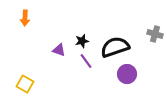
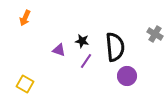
orange arrow: rotated 21 degrees clockwise
gray cross: rotated 14 degrees clockwise
black star: rotated 24 degrees clockwise
black semicircle: rotated 104 degrees clockwise
purple line: rotated 70 degrees clockwise
purple circle: moved 2 px down
